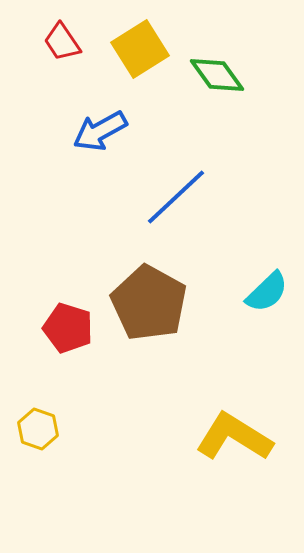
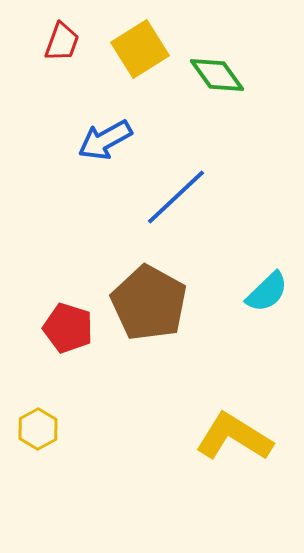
red trapezoid: rotated 126 degrees counterclockwise
blue arrow: moved 5 px right, 9 px down
yellow hexagon: rotated 12 degrees clockwise
